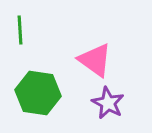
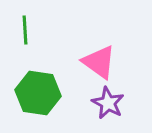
green line: moved 5 px right
pink triangle: moved 4 px right, 2 px down
